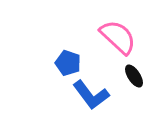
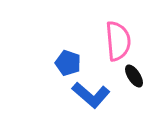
pink semicircle: moved 4 px down; rotated 42 degrees clockwise
blue L-shape: rotated 12 degrees counterclockwise
